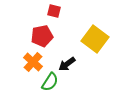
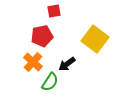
red square: rotated 24 degrees counterclockwise
